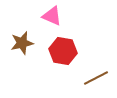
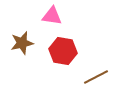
pink triangle: rotated 15 degrees counterclockwise
brown line: moved 1 px up
